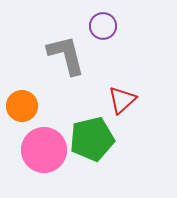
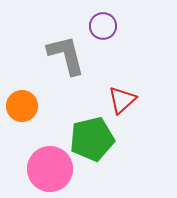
pink circle: moved 6 px right, 19 px down
